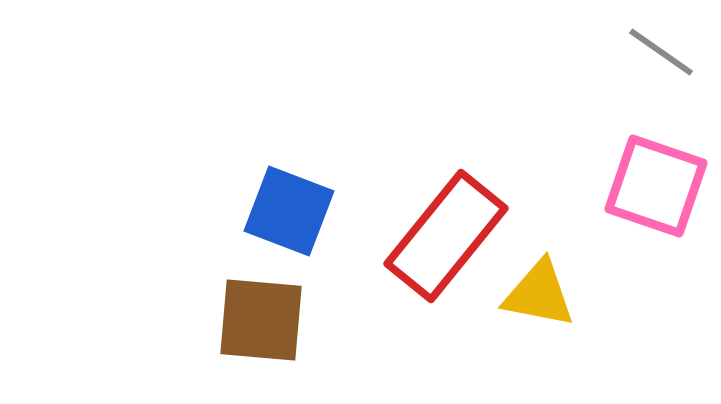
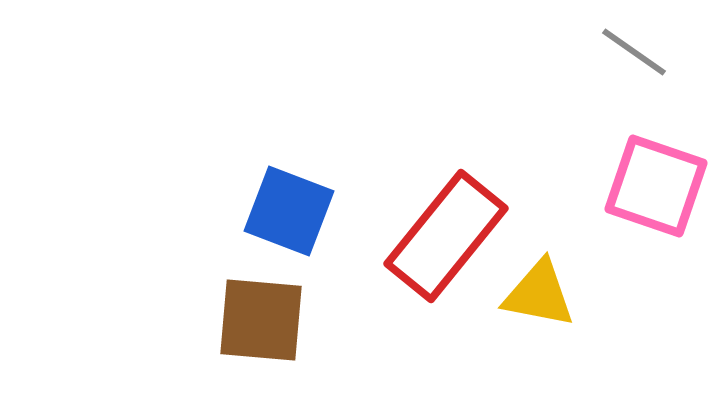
gray line: moved 27 px left
